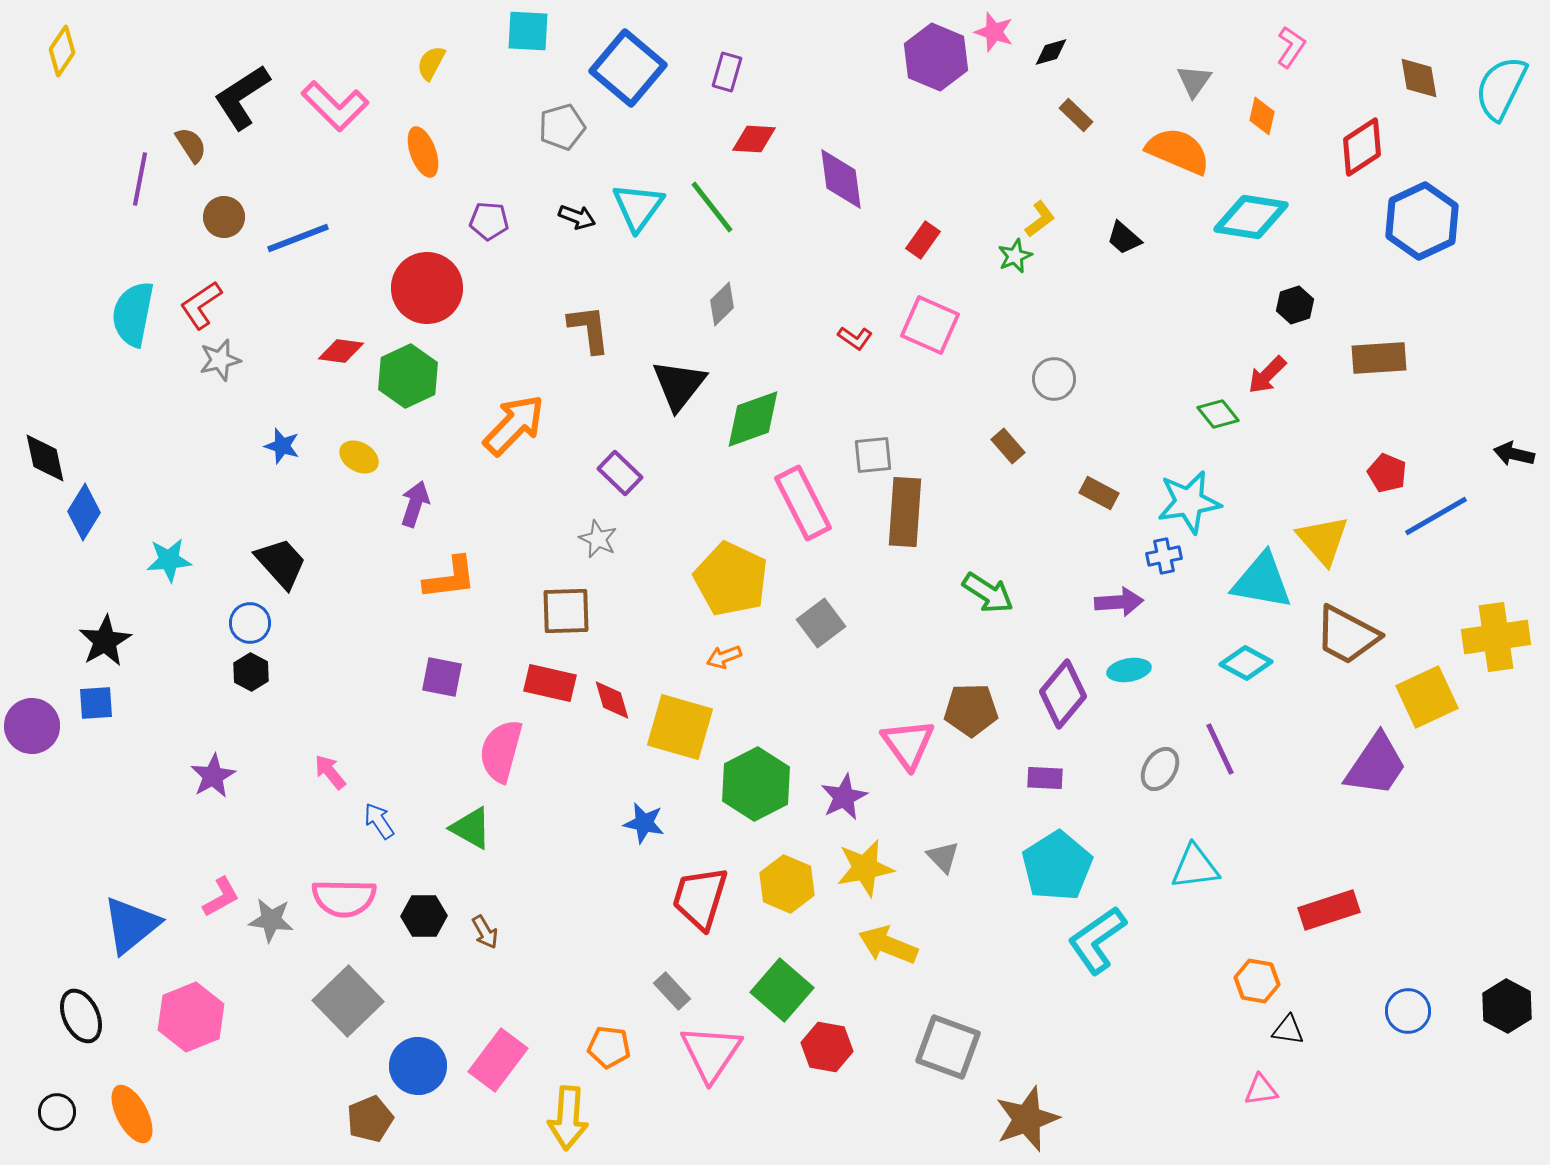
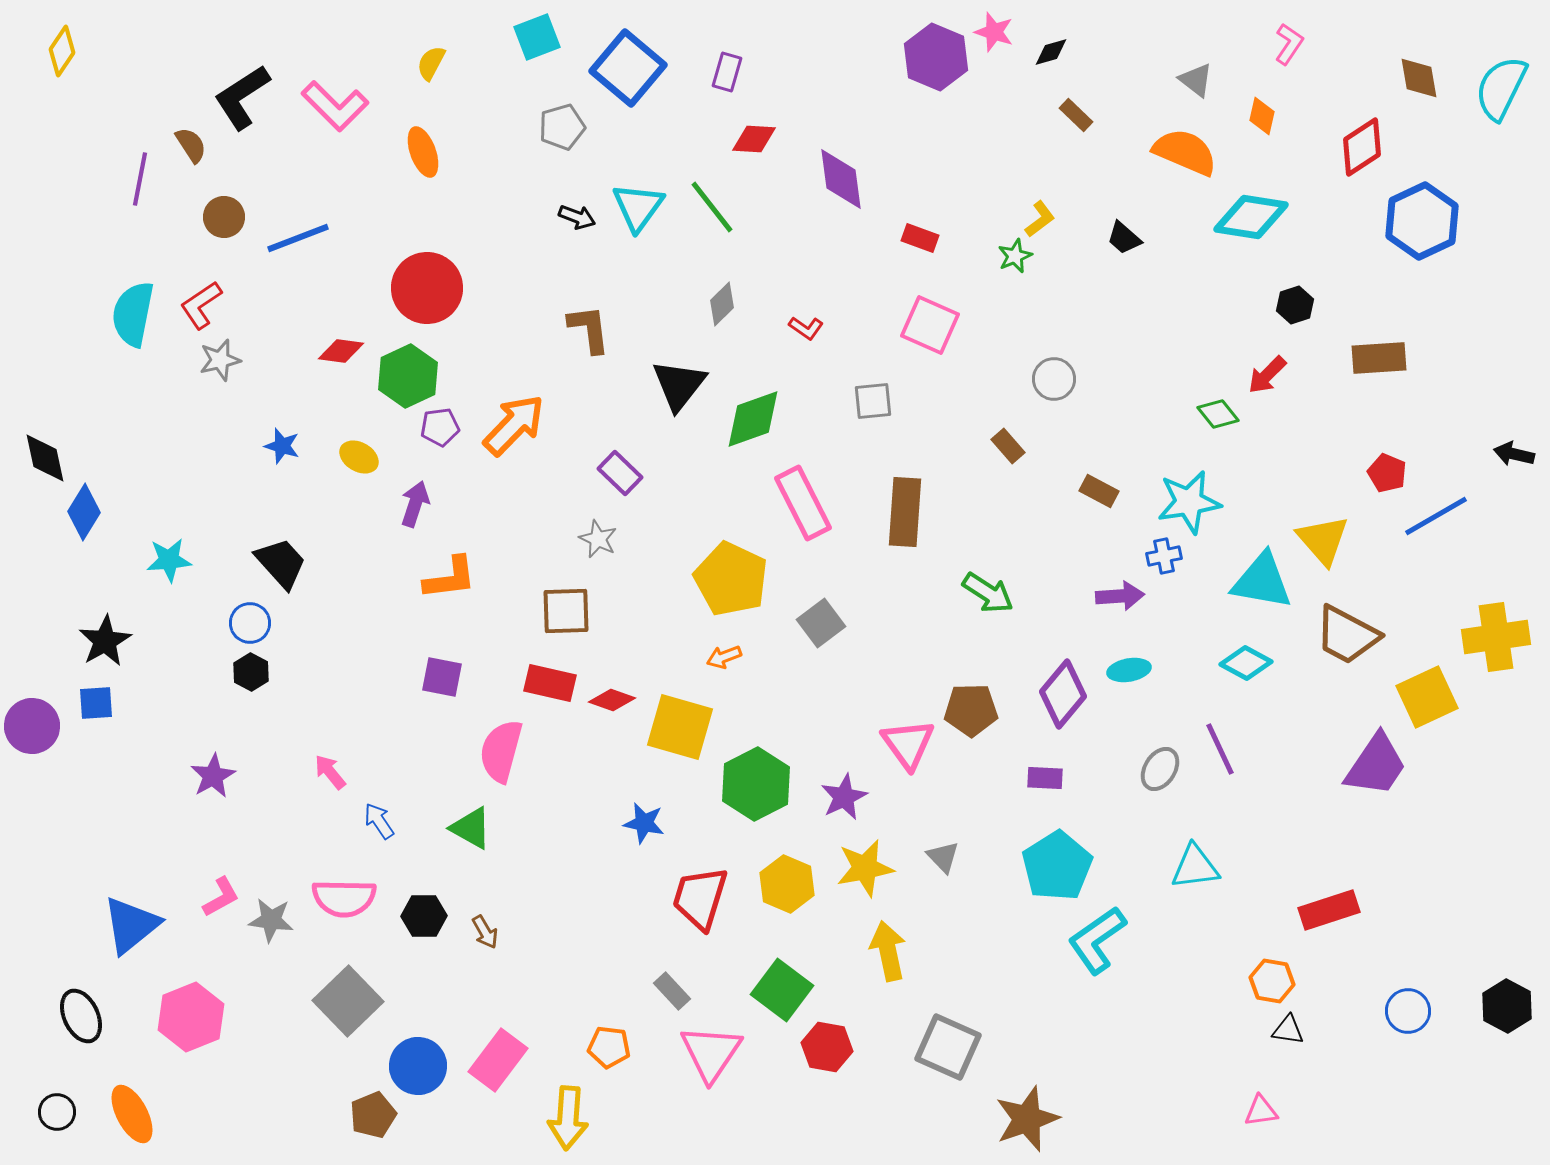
cyan square at (528, 31): moved 9 px right, 6 px down; rotated 24 degrees counterclockwise
pink L-shape at (1291, 47): moved 2 px left, 3 px up
gray triangle at (1194, 81): moved 2 px right, 1 px up; rotated 27 degrees counterclockwise
orange semicircle at (1178, 151): moved 7 px right, 1 px down
purple pentagon at (489, 221): moved 49 px left, 206 px down; rotated 12 degrees counterclockwise
red rectangle at (923, 240): moved 3 px left, 2 px up; rotated 75 degrees clockwise
red L-shape at (855, 338): moved 49 px left, 10 px up
gray square at (873, 455): moved 54 px up
brown rectangle at (1099, 493): moved 2 px up
purple arrow at (1119, 602): moved 1 px right, 6 px up
red diamond at (612, 700): rotated 54 degrees counterclockwise
yellow arrow at (888, 945): moved 6 px down; rotated 56 degrees clockwise
orange hexagon at (1257, 981): moved 15 px right
green square at (782, 990): rotated 4 degrees counterclockwise
gray square at (948, 1047): rotated 4 degrees clockwise
pink triangle at (1261, 1090): moved 21 px down
brown pentagon at (370, 1119): moved 3 px right, 4 px up
